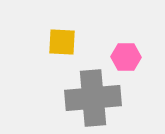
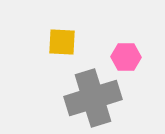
gray cross: rotated 12 degrees counterclockwise
